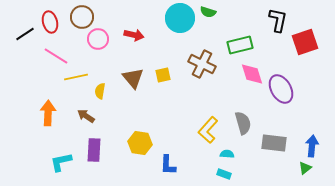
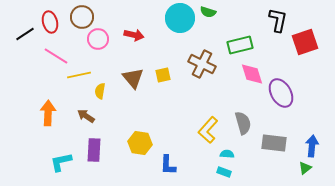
yellow line: moved 3 px right, 2 px up
purple ellipse: moved 4 px down
cyan rectangle: moved 2 px up
